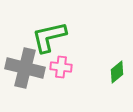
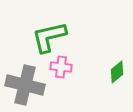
gray cross: moved 17 px down
